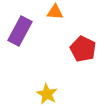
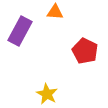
red pentagon: moved 2 px right, 2 px down
